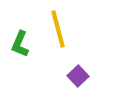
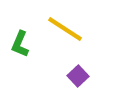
yellow line: moved 7 px right; rotated 42 degrees counterclockwise
